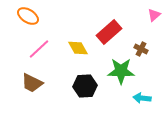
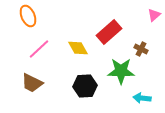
orange ellipse: rotated 35 degrees clockwise
